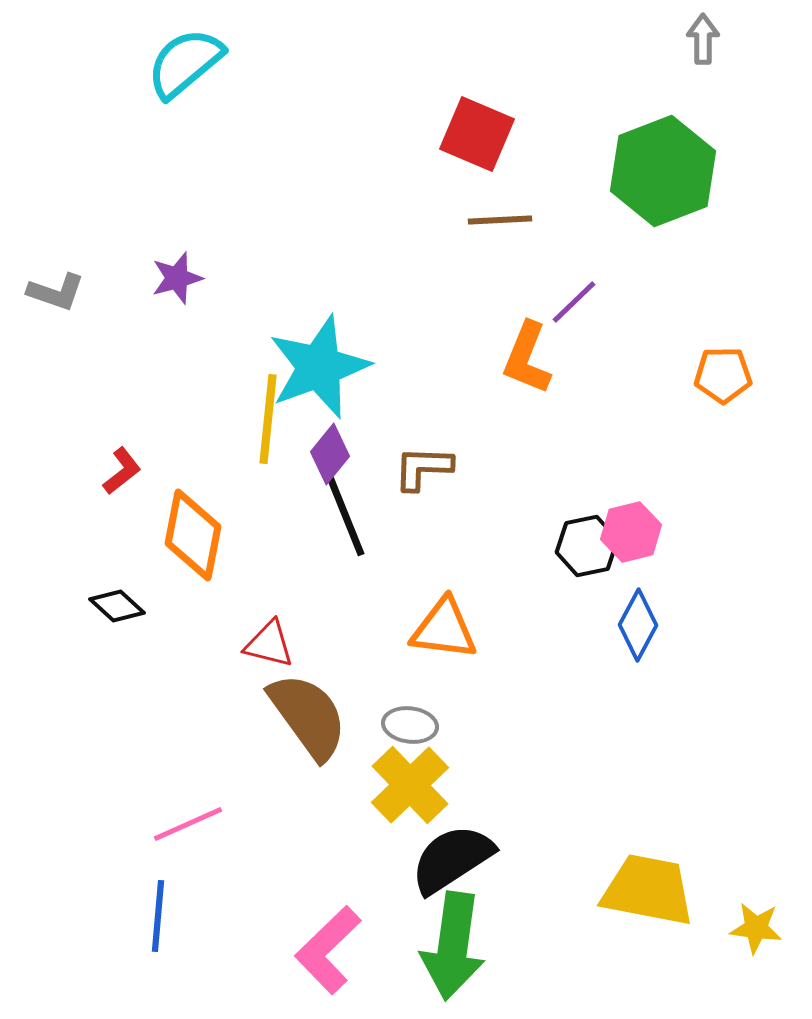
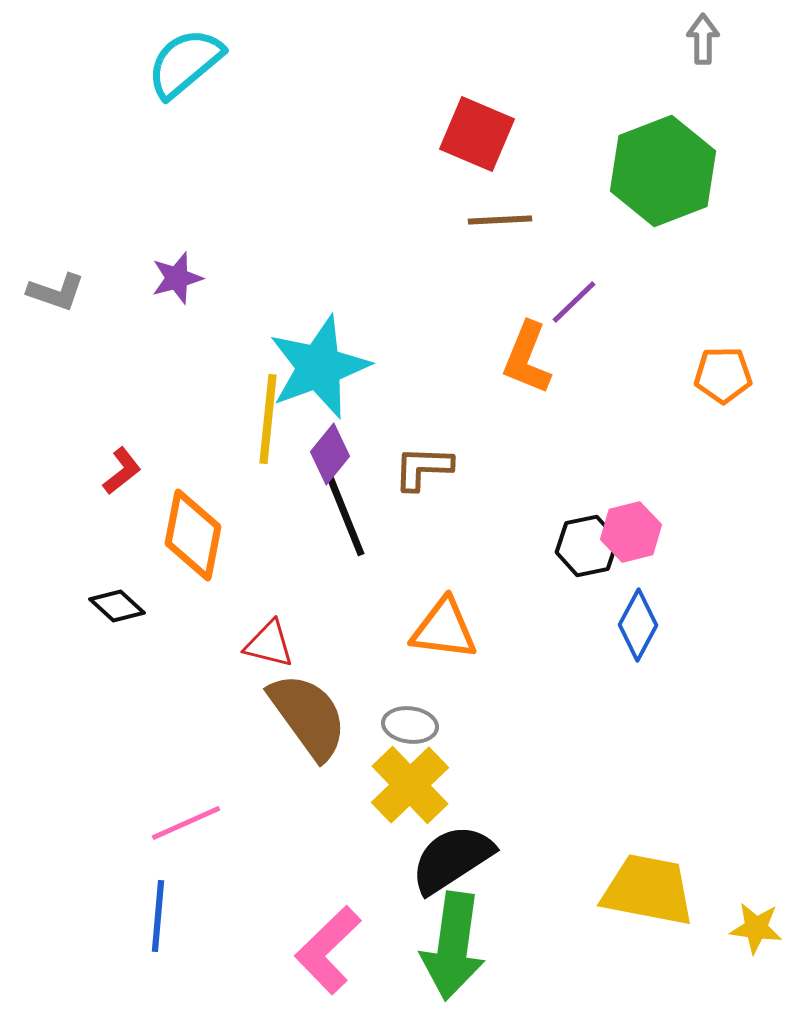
pink line: moved 2 px left, 1 px up
